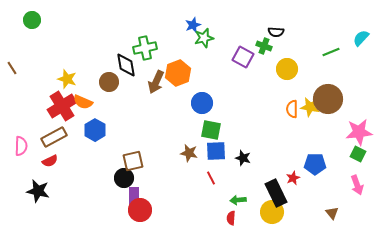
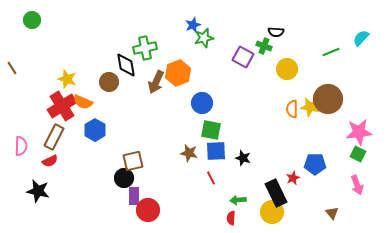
brown rectangle at (54, 137): rotated 35 degrees counterclockwise
red circle at (140, 210): moved 8 px right
